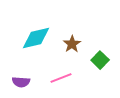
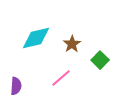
pink line: rotated 20 degrees counterclockwise
purple semicircle: moved 5 px left, 4 px down; rotated 90 degrees counterclockwise
